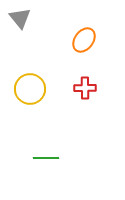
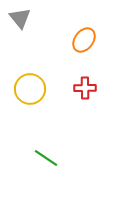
green line: rotated 35 degrees clockwise
